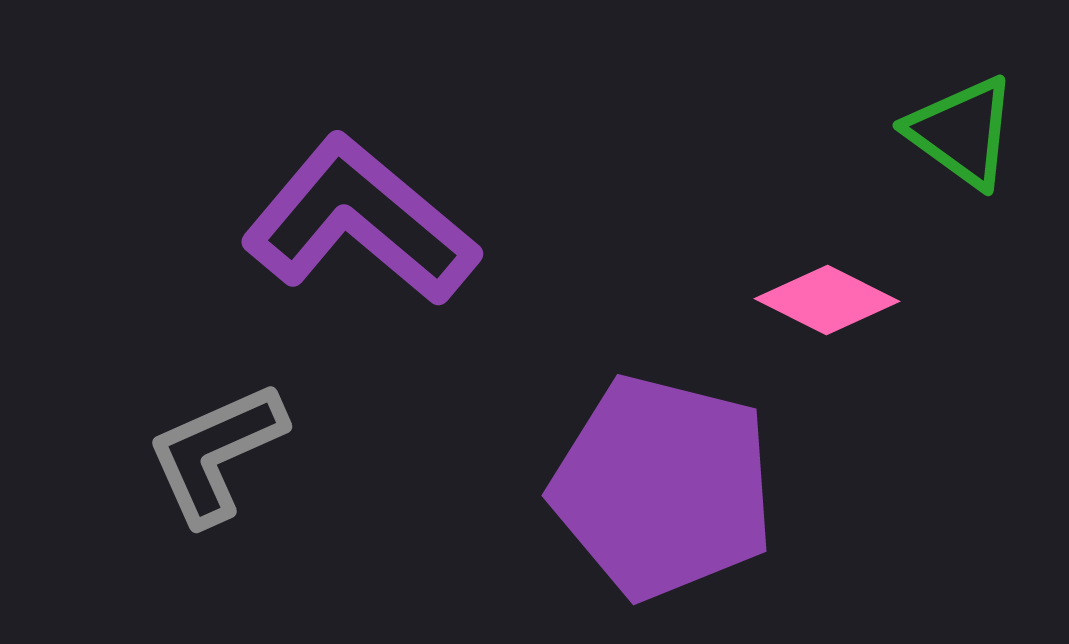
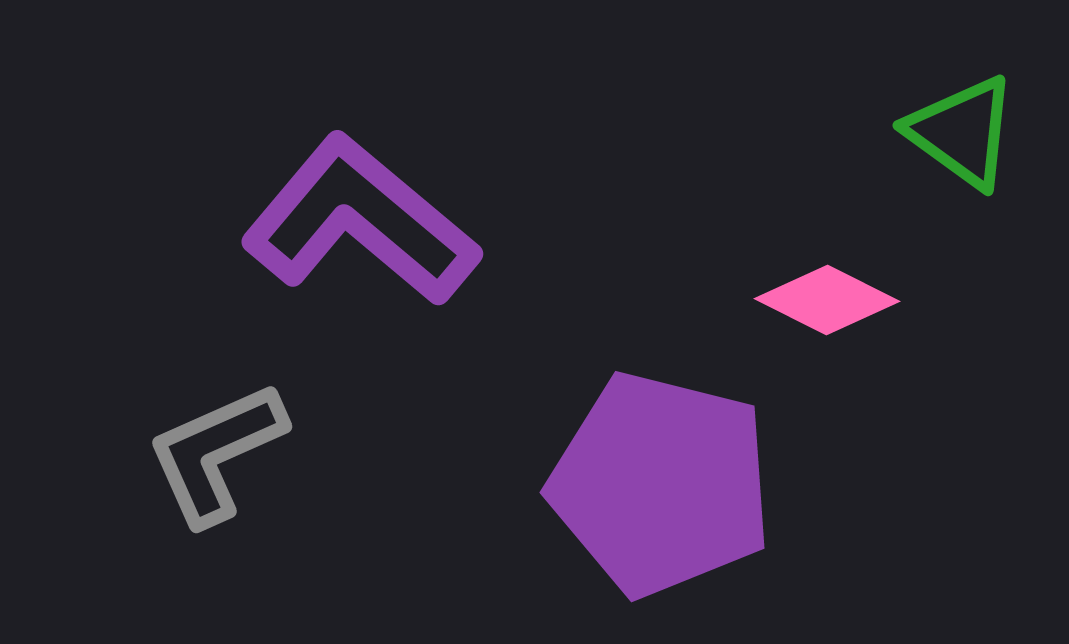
purple pentagon: moved 2 px left, 3 px up
